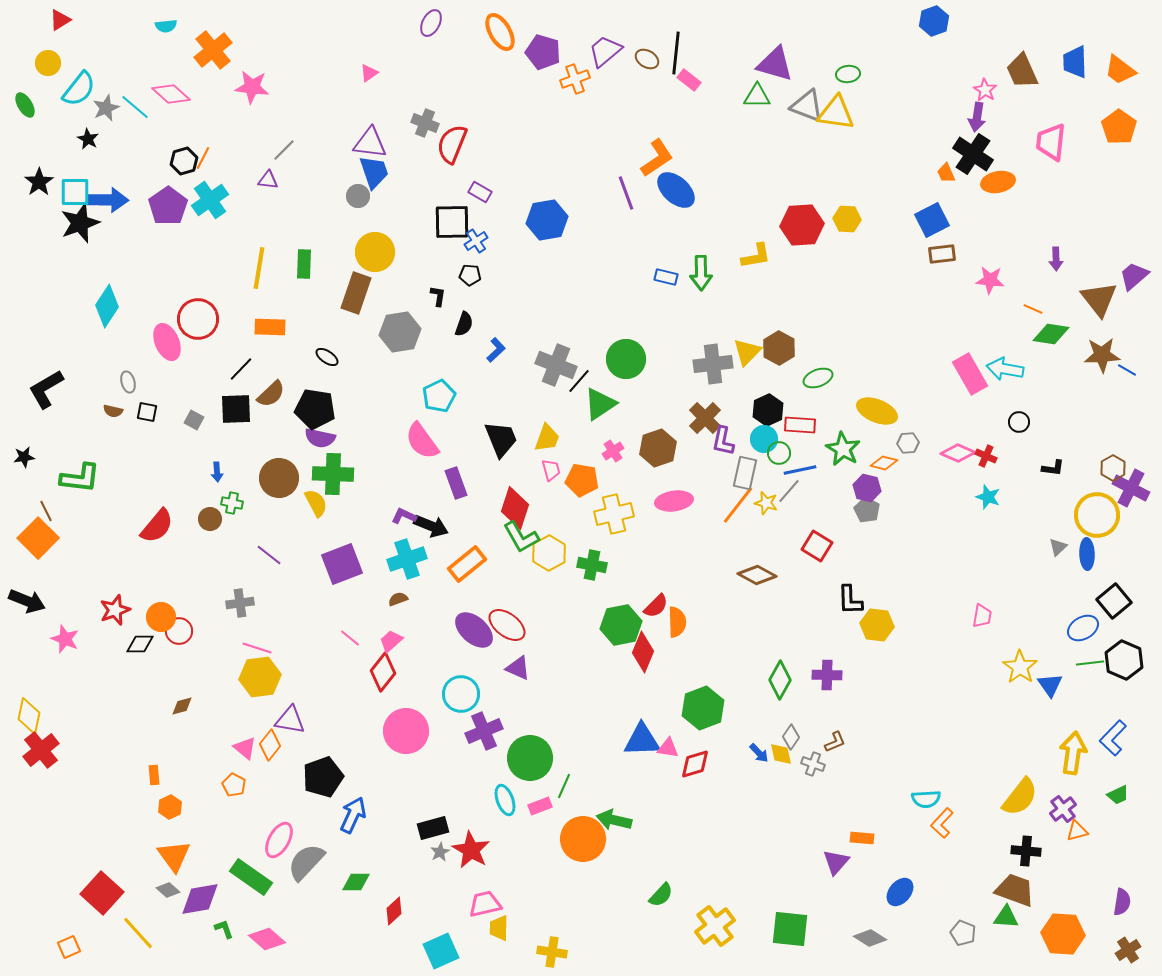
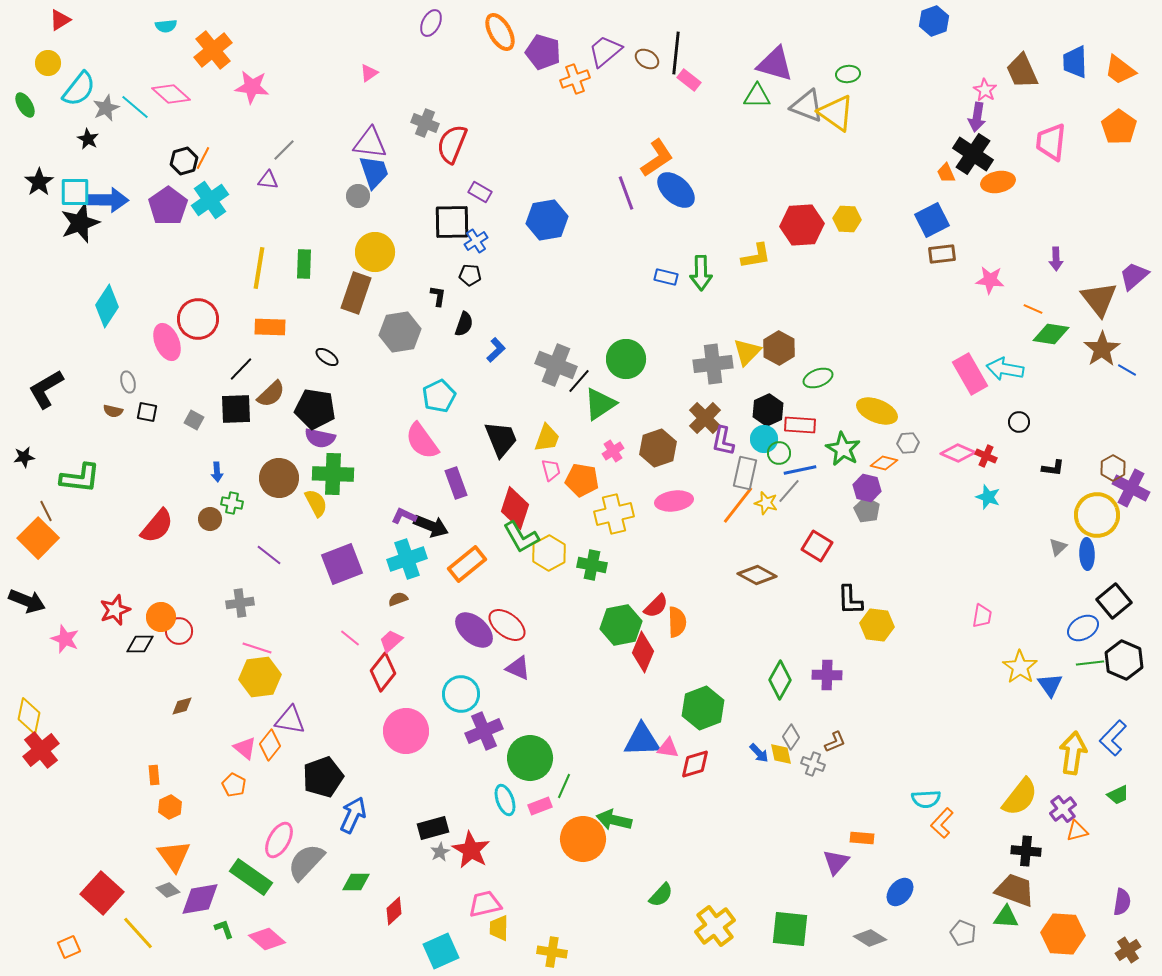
yellow triangle at (836, 113): rotated 27 degrees clockwise
brown star at (1102, 355): moved 6 px up; rotated 30 degrees counterclockwise
